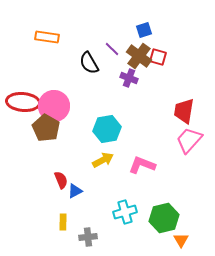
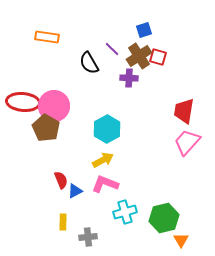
brown cross: rotated 20 degrees clockwise
purple cross: rotated 18 degrees counterclockwise
cyan hexagon: rotated 20 degrees counterclockwise
pink trapezoid: moved 2 px left, 2 px down
pink L-shape: moved 37 px left, 19 px down
